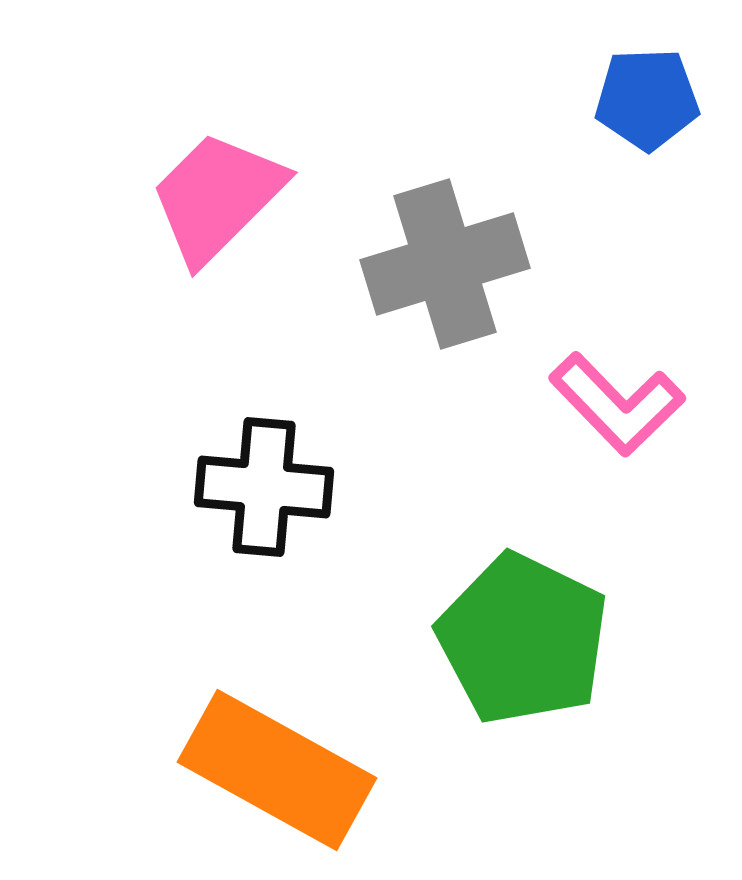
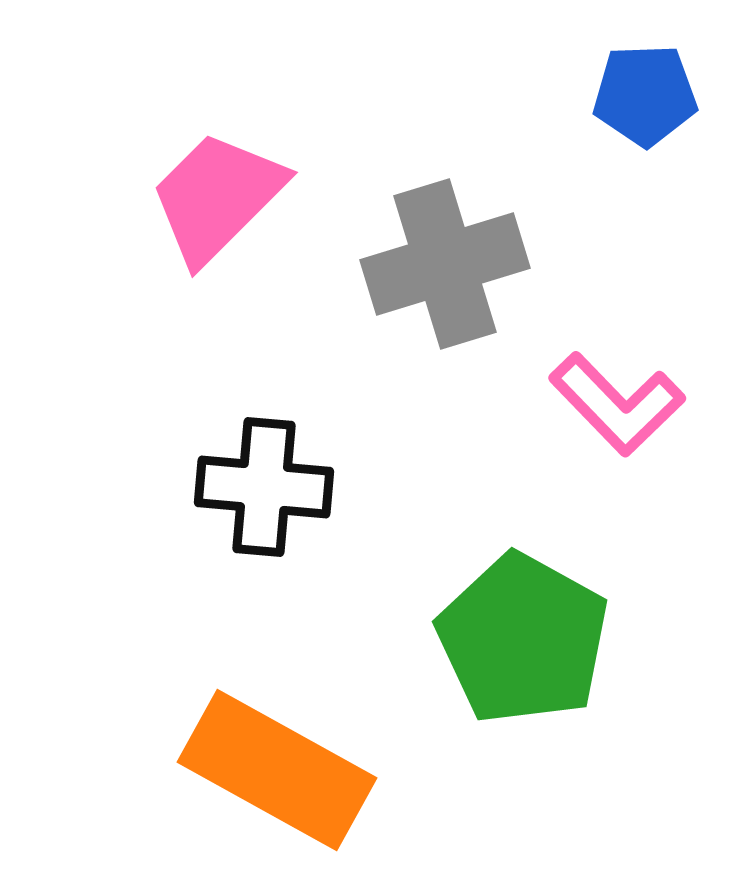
blue pentagon: moved 2 px left, 4 px up
green pentagon: rotated 3 degrees clockwise
